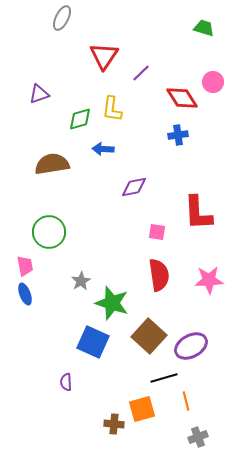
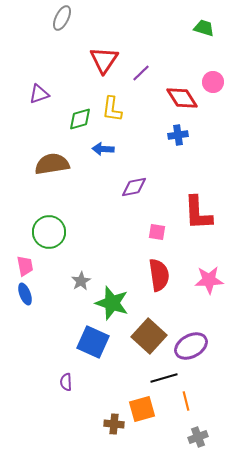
red triangle: moved 4 px down
